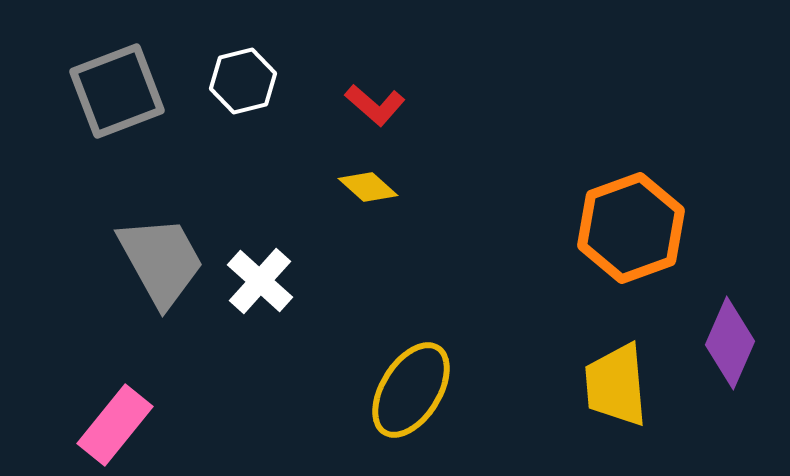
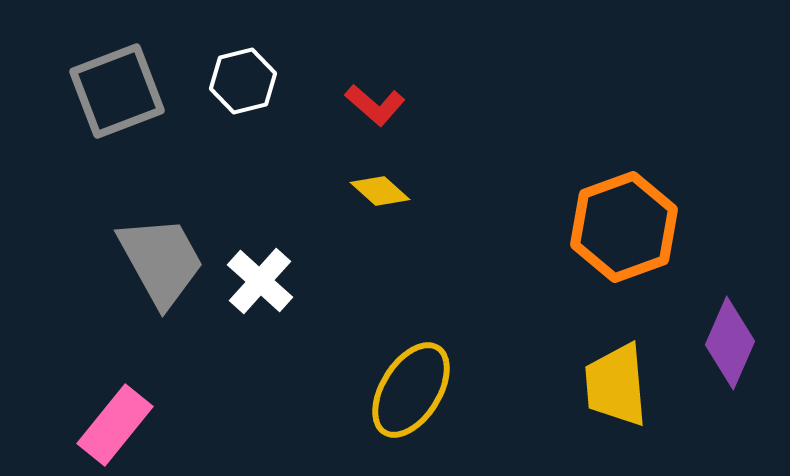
yellow diamond: moved 12 px right, 4 px down
orange hexagon: moved 7 px left, 1 px up
